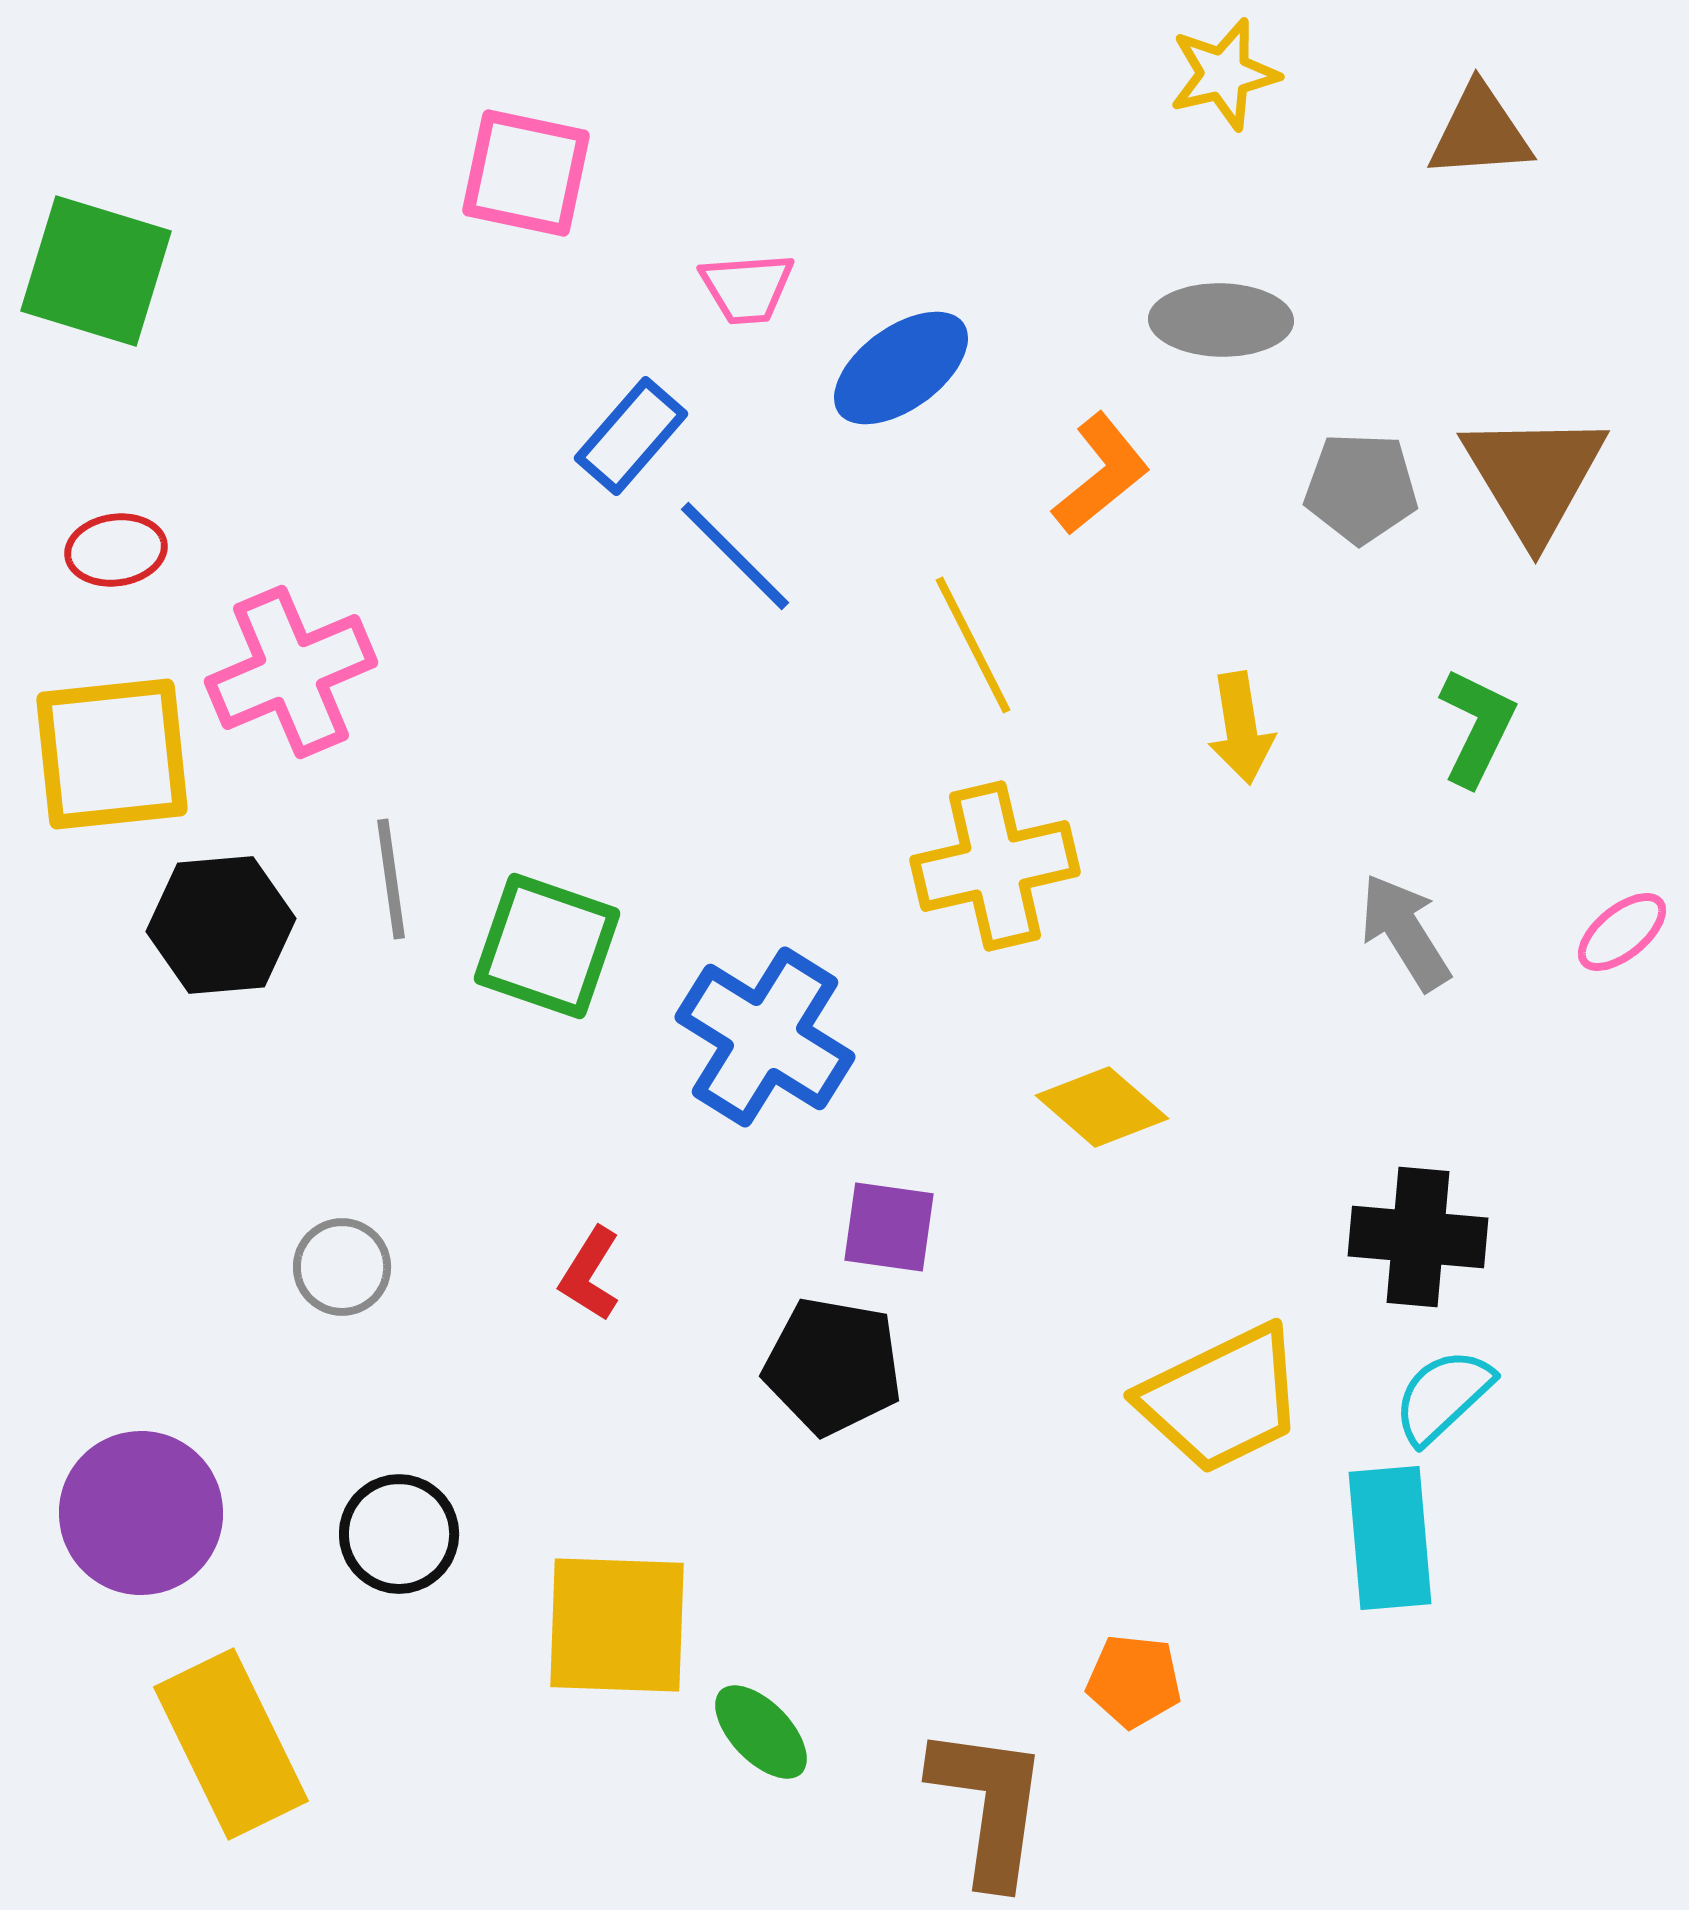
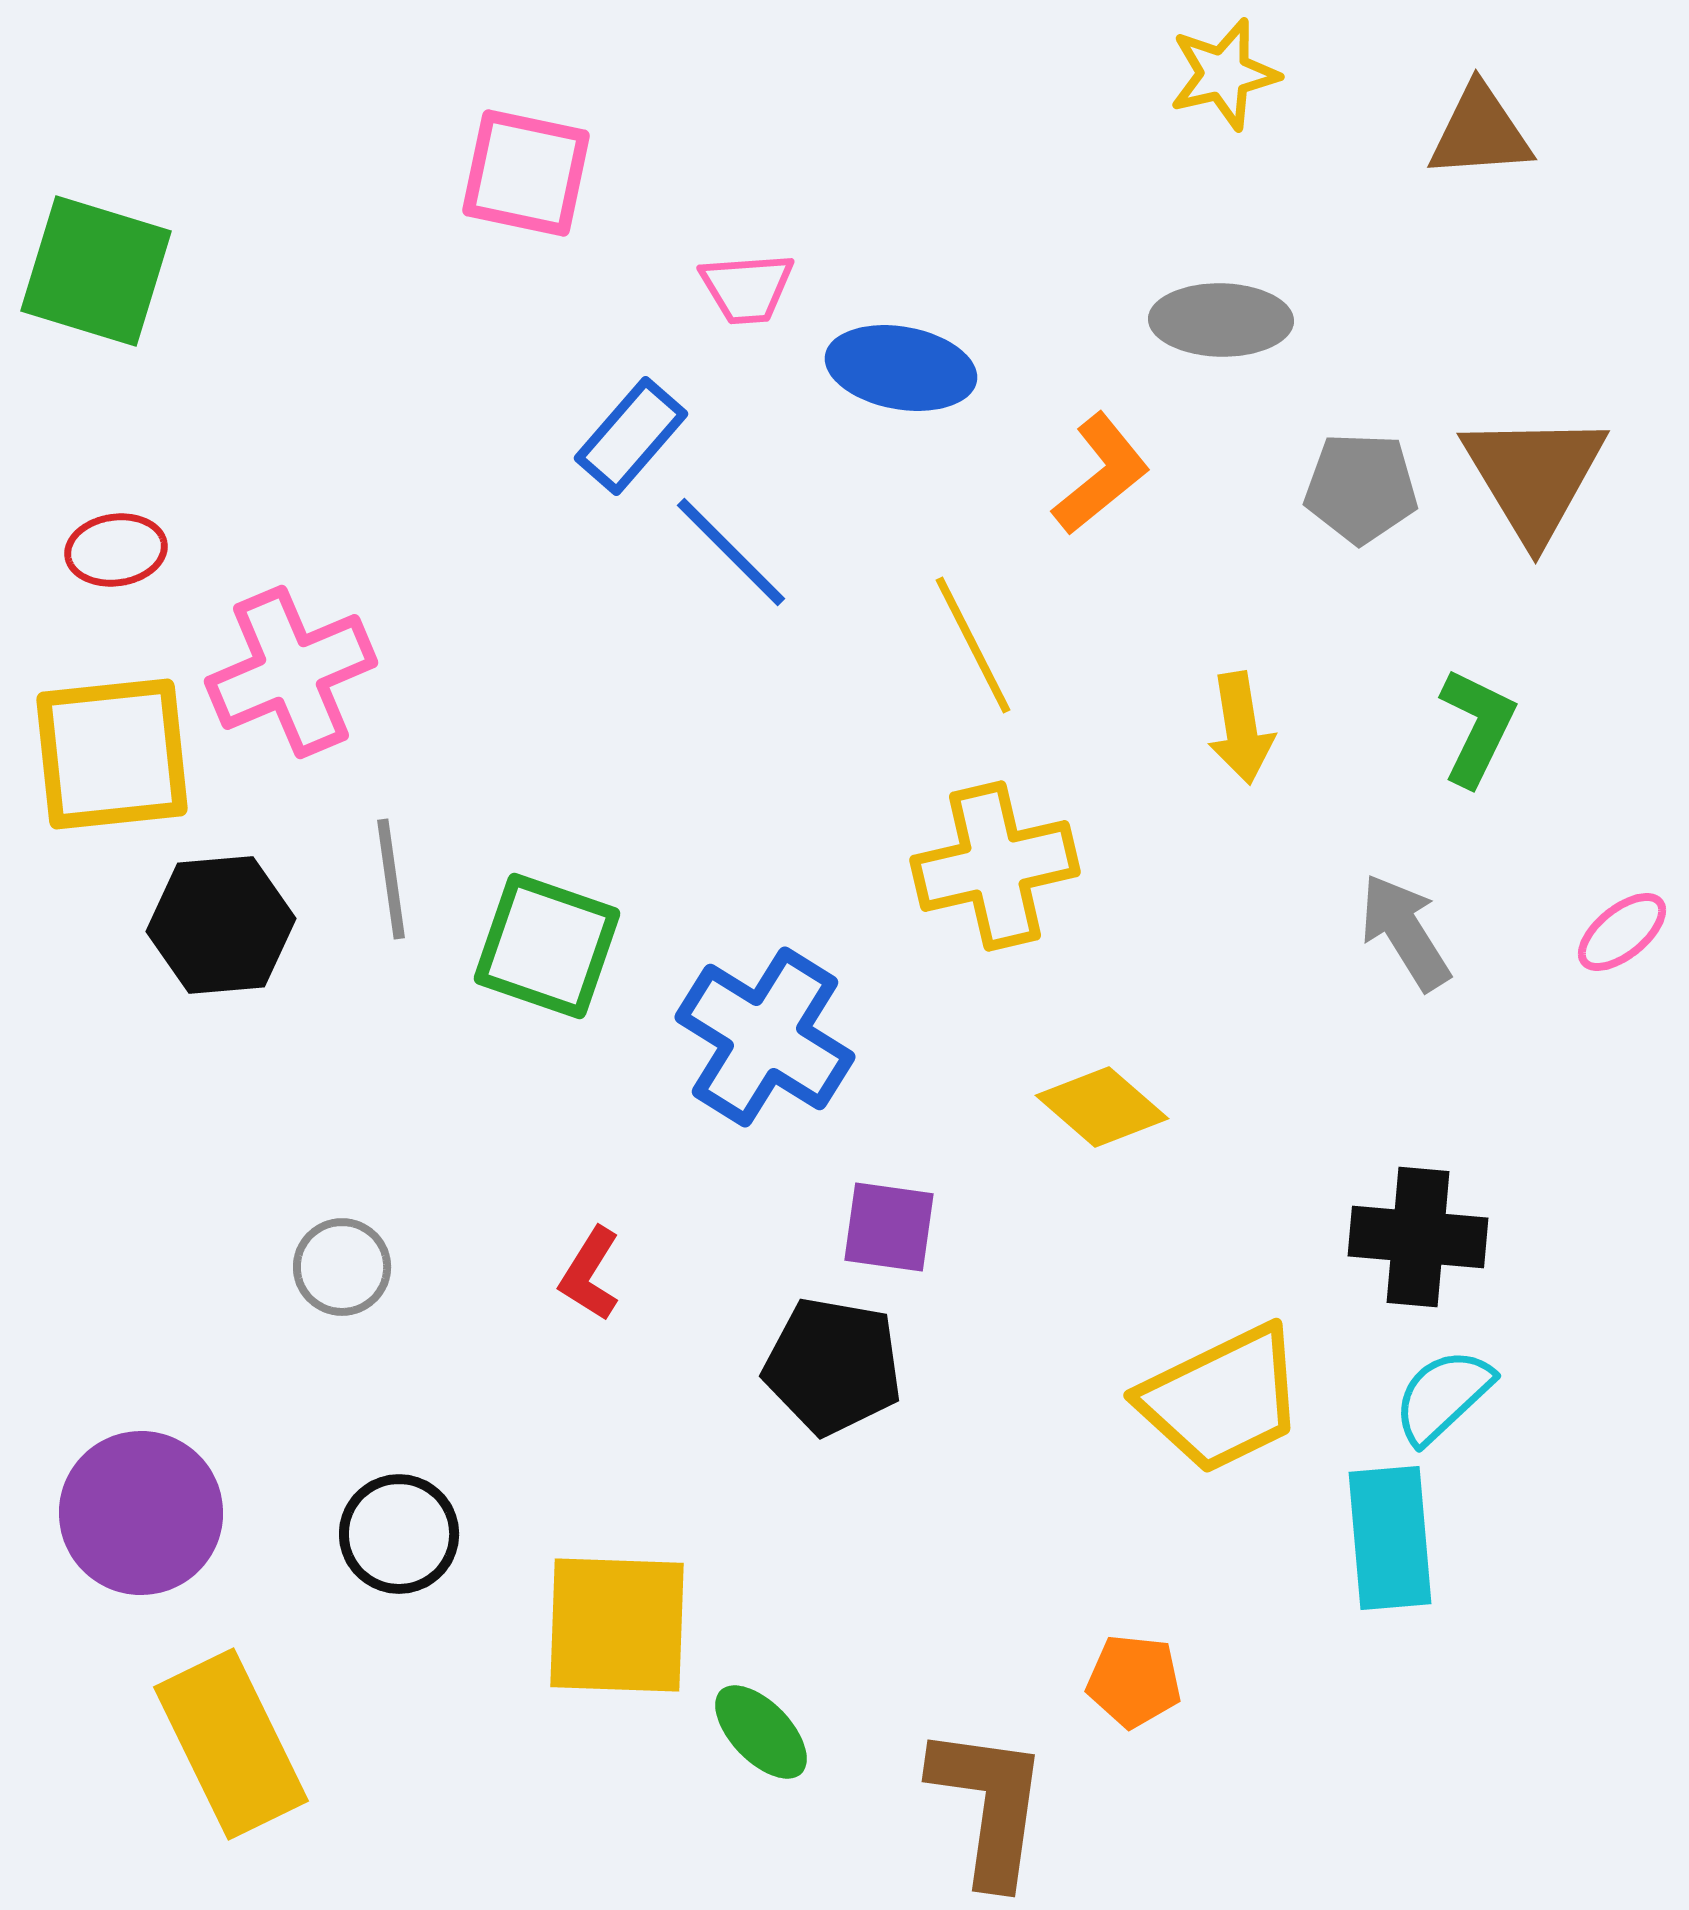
blue ellipse at (901, 368): rotated 46 degrees clockwise
blue line at (735, 556): moved 4 px left, 4 px up
